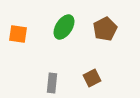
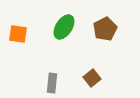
brown square: rotated 12 degrees counterclockwise
